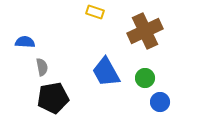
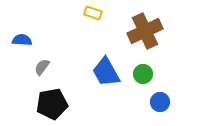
yellow rectangle: moved 2 px left, 1 px down
blue semicircle: moved 3 px left, 2 px up
gray semicircle: rotated 132 degrees counterclockwise
green circle: moved 2 px left, 4 px up
black pentagon: moved 1 px left, 6 px down
